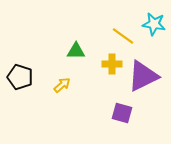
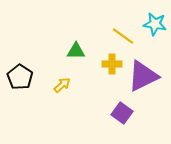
cyan star: moved 1 px right
black pentagon: rotated 15 degrees clockwise
purple square: rotated 20 degrees clockwise
